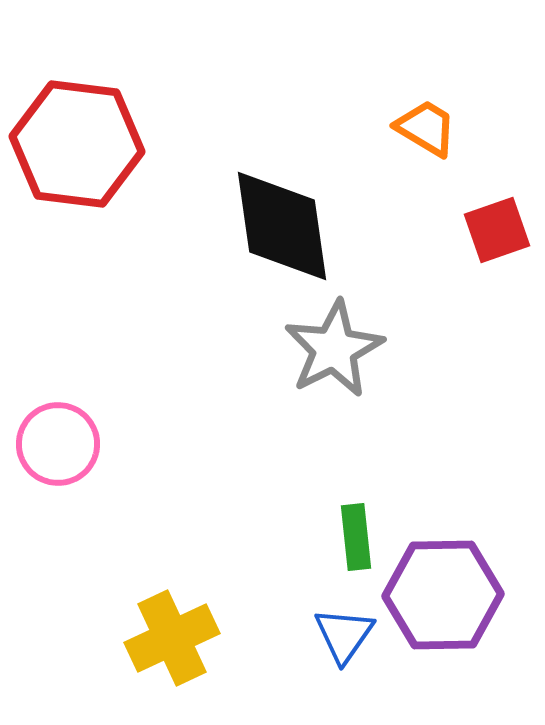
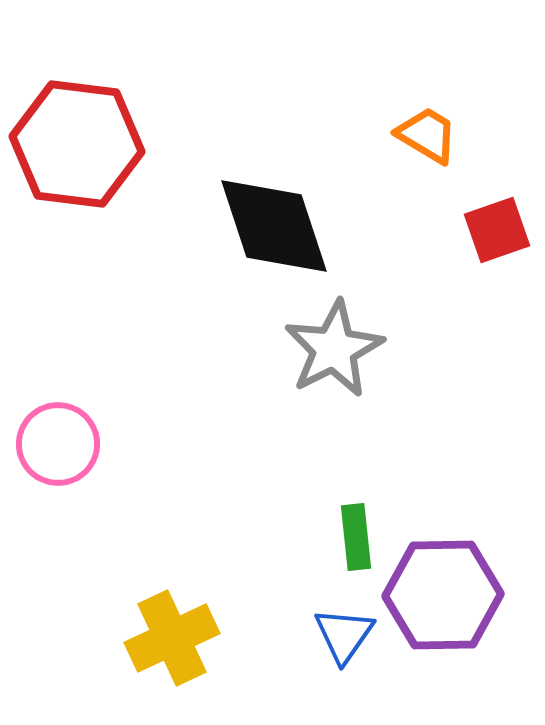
orange trapezoid: moved 1 px right, 7 px down
black diamond: moved 8 px left; rotated 10 degrees counterclockwise
